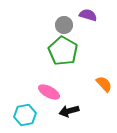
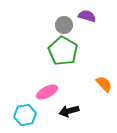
purple semicircle: moved 1 px left, 1 px down
pink ellipse: moved 2 px left; rotated 55 degrees counterclockwise
